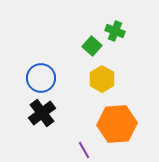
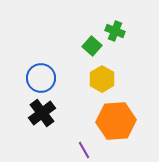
orange hexagon: moved 1 px left, 3 px up
